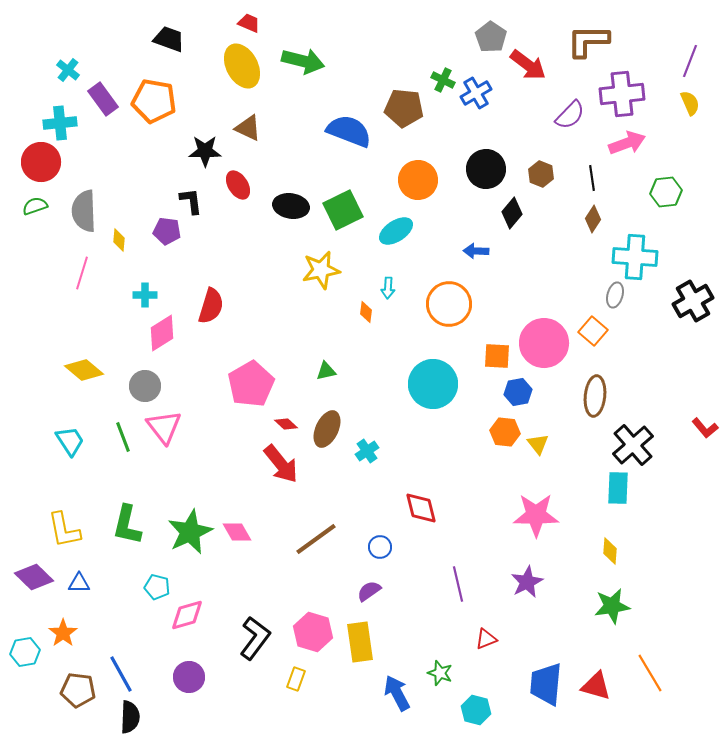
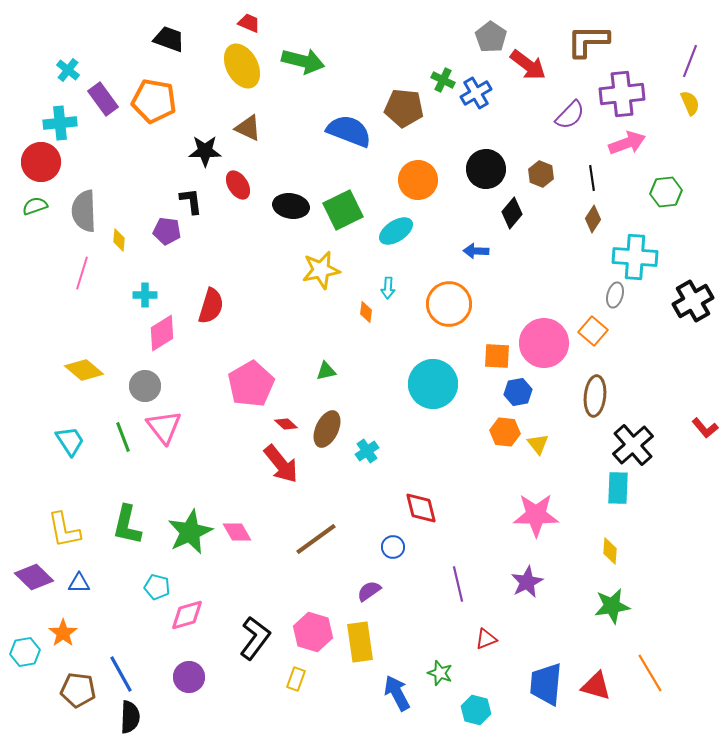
blue circle at (380, 547): moved 13 px right
